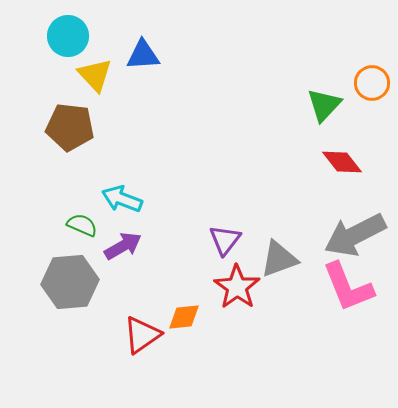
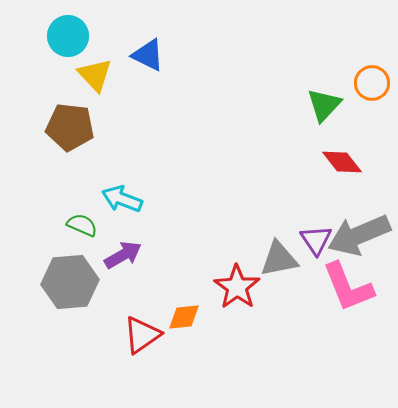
blue triangle: moved 5 px right; rotated 30 degrees clockwise
gray arrow: moved 4 px right; rotated 4 degrees clockwise
purple triangle: moved 91 px right; rotated 12 degrees counterclockwise
purple arrow: moved 9 px down
gray triangle: rotated 9 degrees clockwise
